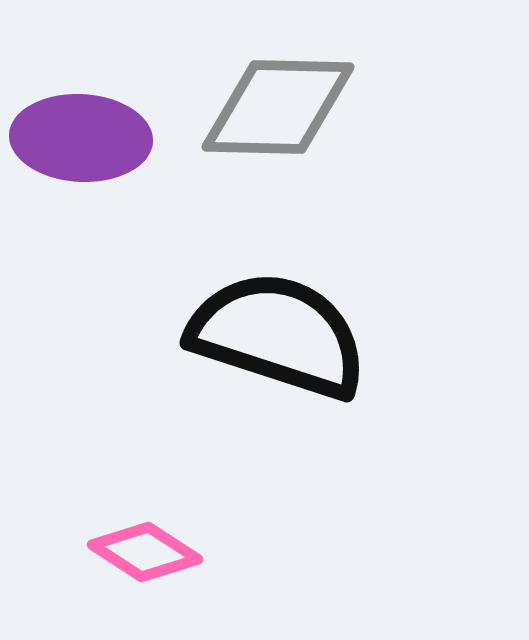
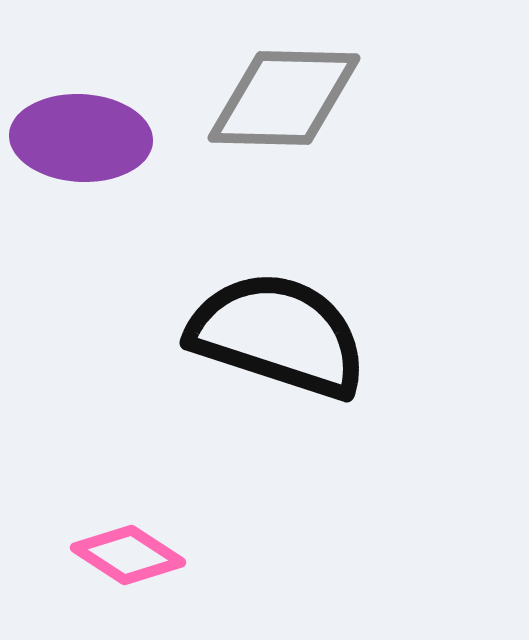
gray diamond: moved 6 px right, 9 px up
pink diamond: moved 17 px left, 3 px down
